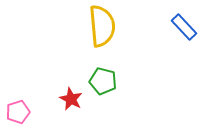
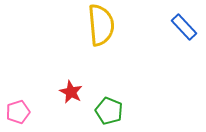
yellow semicircle: moved 1 px left, 1 px up
green pentagon: moved 6 px right, 30 px down; rotated 8 degrees clockwise
red star: moved 7 px up
